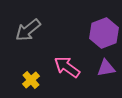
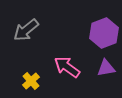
gray arrow: moved 2 px left
yellow cross: moved 1 px down
